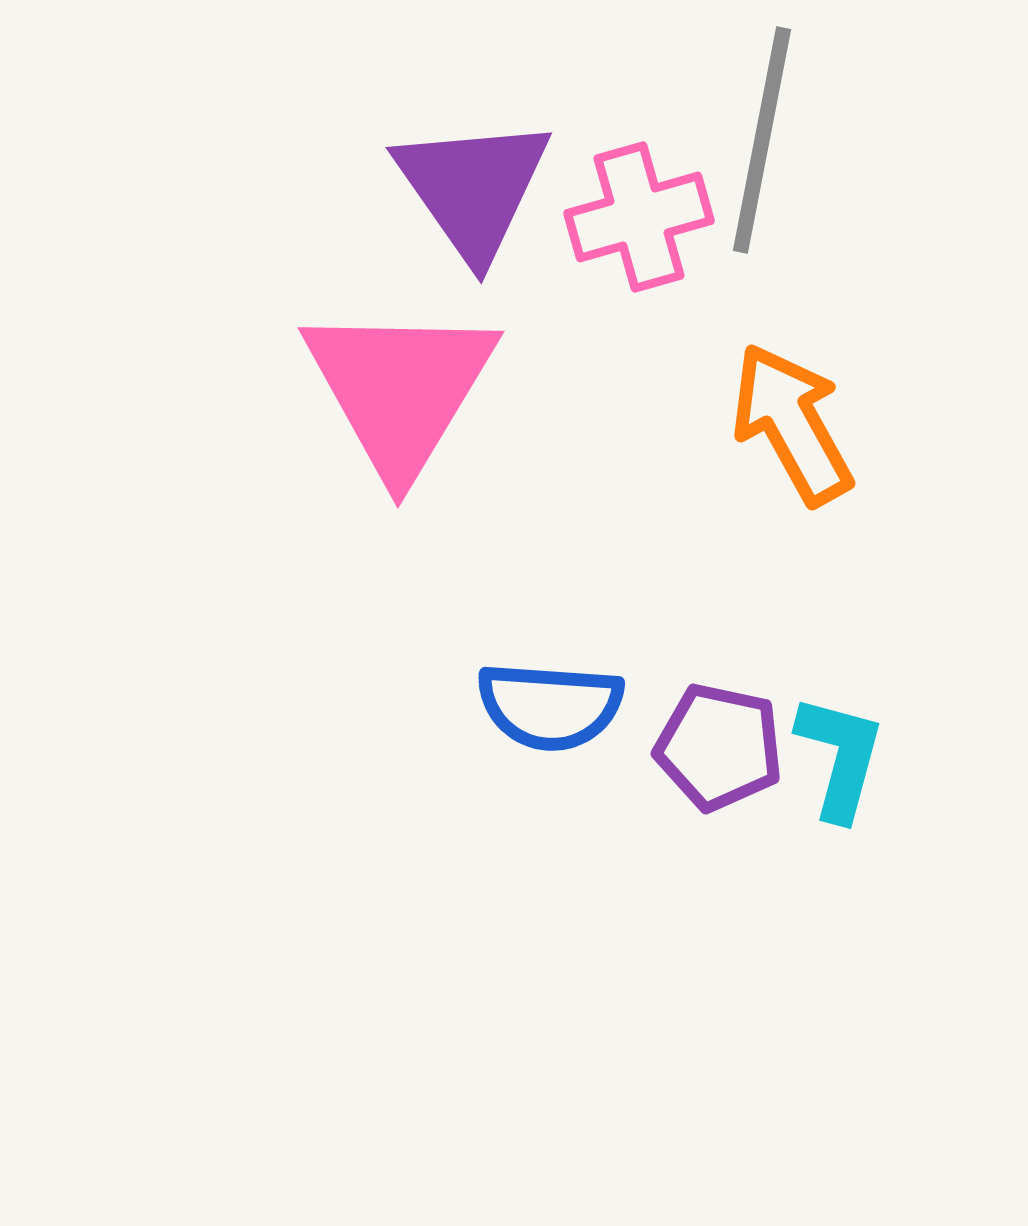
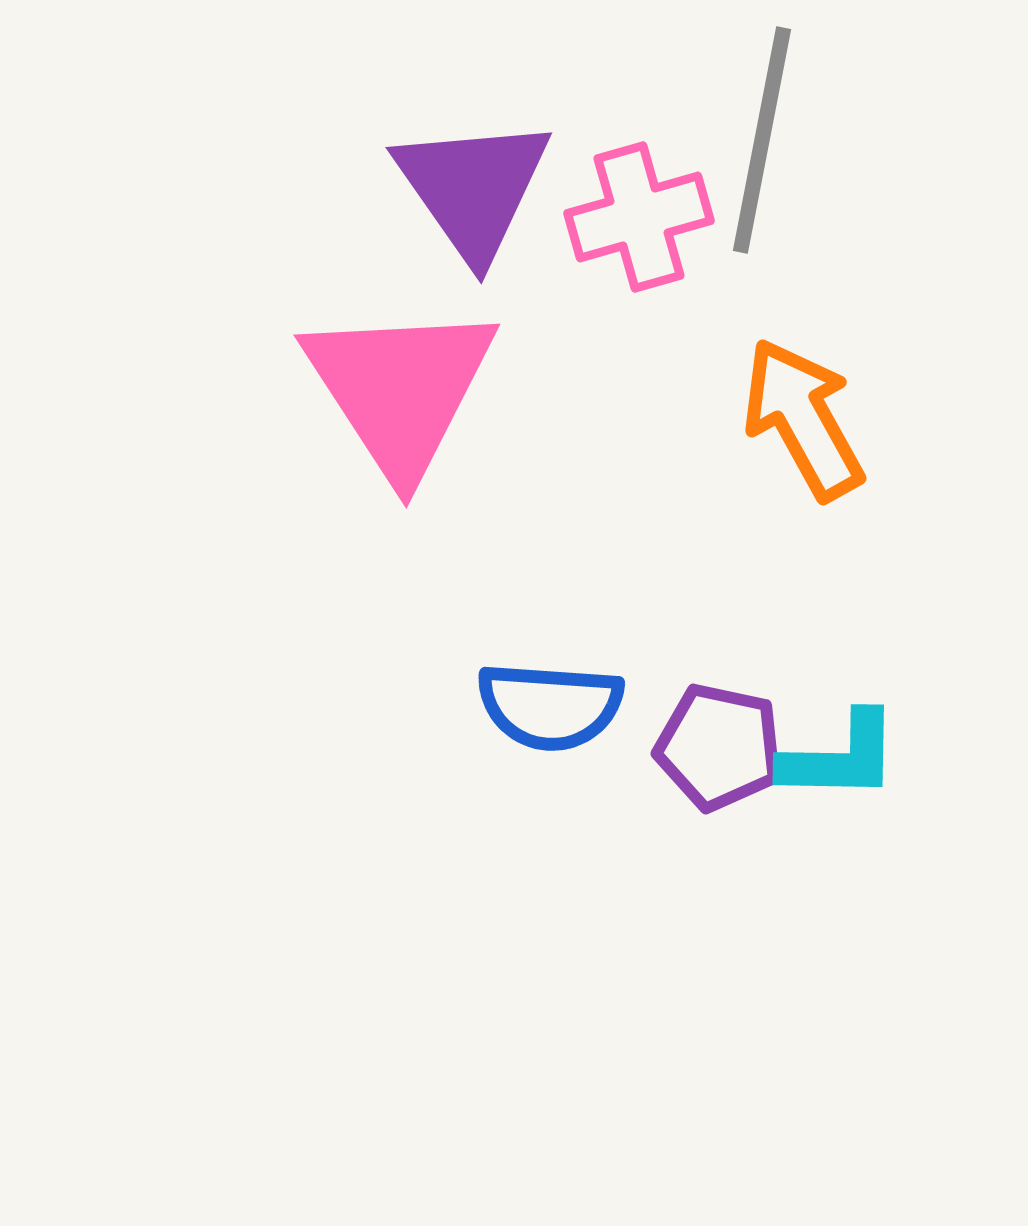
pink triangle: rotated 4 degrees counterclockwise
orange arrow: moved 11 px right, 5 px up
cyan L-shape: rotated 76 degrees clockwise
